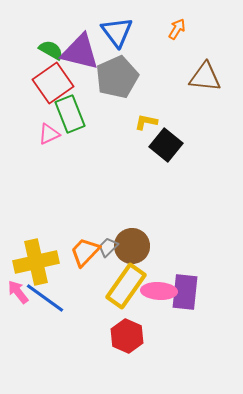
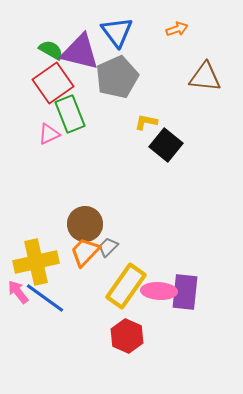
orange arrow: rotated 40 degrees clockwise
brown circle: moved 47 px left, 22 px up
